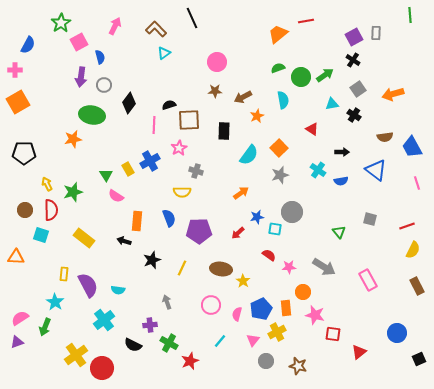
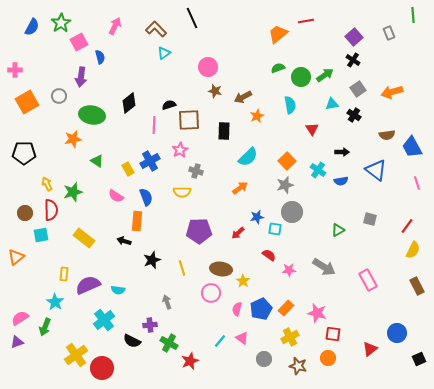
green line at (410, 15): moved 3 px right
gray rectangle at (376, 33): moved 13 px right; rotated 24 degrees counterclockwise
purple square at (354, 37): rotated 12 degrees counterclockwise
blue semicircle at (28, 45): moved 4 px right, 18 px up
pink circle at (217, 62): moved 9 px left, 5 px down
gray circle at (104, 85): moved 45 px left, 11 px down
brown star at (215, 91): rotated 16 degrees clockwise
orange arrow at (393, 94): moved 1 px left, 2 px up
cyan semicircle at (283, 100): moved 7 px right, 5 px down
orange square at (18, 102): moved 9 px right
black diamond at (129, 103): rotated 15 degrees clockwise
red triangle at (312, 129): rotated 24 degrees clockwise
brown semicircle at (385, 137): moved 2 px right, 2 px up
pink star at (179, 148): moved 1 px right, 2 px down
orange square at (279, 148): moved 8 px right, 13 px down
cyan semicircle at (249, 155): moved 1 px left, 2 px down; rotated 10 degrees clockwise
green triangle at (106, 175): moved 9 px left, 14 px up; rotated 24 degrees counterclockwise
gray star at (280, 175): moved 5 px right, 10 px down
orange arrow at (241, 193): moved 1 px left, 5 px up
brown circle at (25, 210): moved 3 px down
blue semicircle at (169, 218): moved 23 px left, 21 px up
red line at (407, 226): rotated 35 degrees counterclockwise
green triangle at (339, 232): moved 1 px left, 2 px up; rotated 40 degrees clockwise
cyan square at (41, 235): rotated 28 degrees counterclockwise
orange triangle at (16, 257): rotated 42 degrees counterclockwise
pink star at (289, 267): moved 3 px down
yellow line at (182, 268): rotated 42 degrees counterclockwise
purple semicircle at (88, 285): rotated 85 degrees counterclockwise
orange circle at (303, 292): moved 25 px right, 66 px down
pink circle at (211, 305): moved 12 px up
orange rectangle at (286, 308): rotated 49 degrees clockwise
pink semicircle at (237, 314): moved 5 px up
pink star at (315, 315): moved 2 px right, 2 px up
yellow cross at (277, 332): moved 13 px right, 5 px down
pink triangle at (253, 340): moved 11 px left, 2 px up; rotated 32 degrees counterclockwise
black semicircle at (133, 345): moved 1 px left, 4 px up
red triangle at (359, 352): moved 11 px right, 3 px up
gray circle at (266, 361): moved 2 px left, 2 px up
